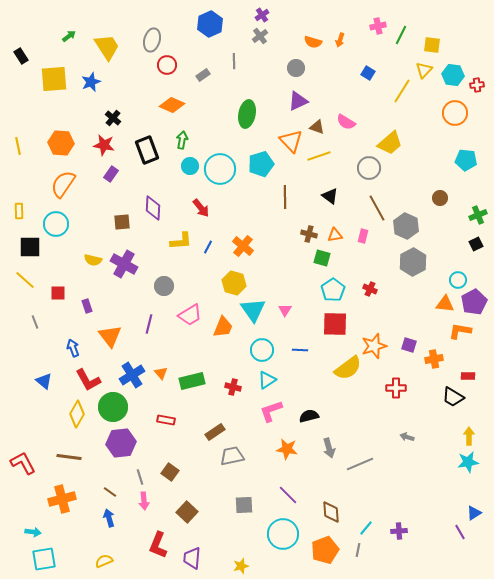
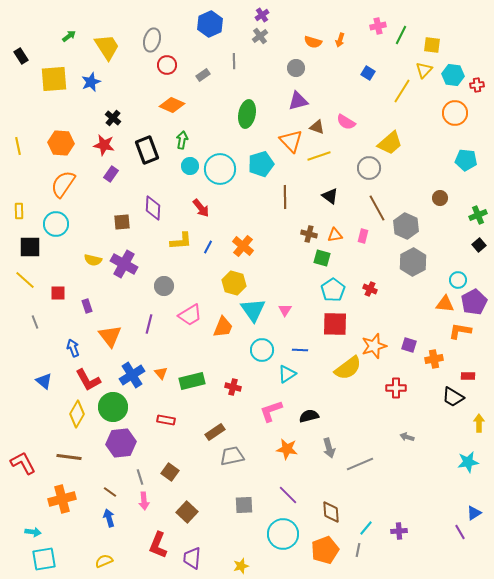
purple triangle at (298, 101): rotated 10 degrees clockwise
black square at (476, 244): moved 3 px right, 1 px down; rotated 16 degrees counterclockwise
cyan triangle at (267, 380): moved 20 px right, 6 px up
yellow arrow at (469, 436): moved 10 px right, 13 px up
